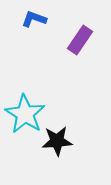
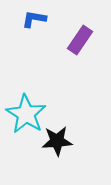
blue L-shape: rotated 10 degrees counterclockwise
cyan star: moved 1 px right
